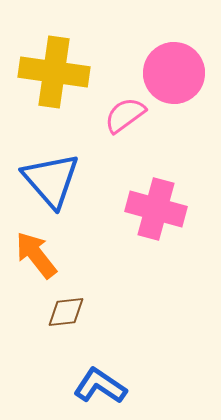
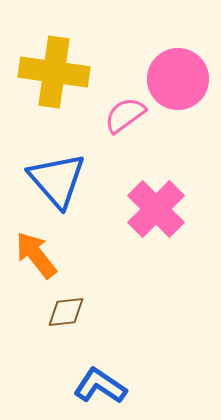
pink circle: moved 4 px right, 6 px down
blue triangle: moved 6 px right
pink cross: rotated 30 degrees clockwise
